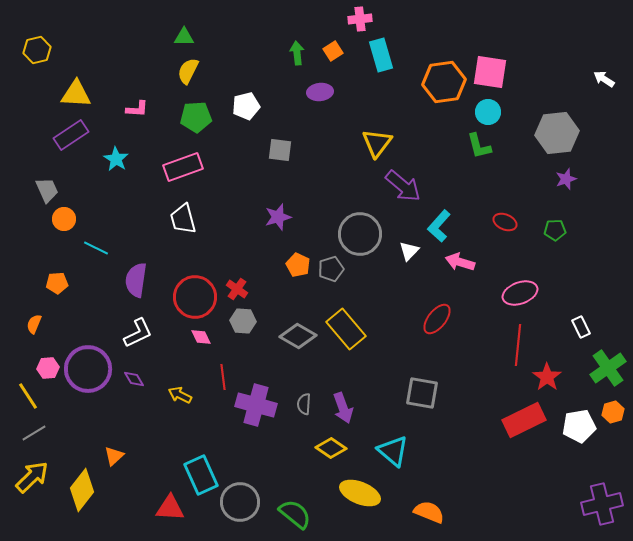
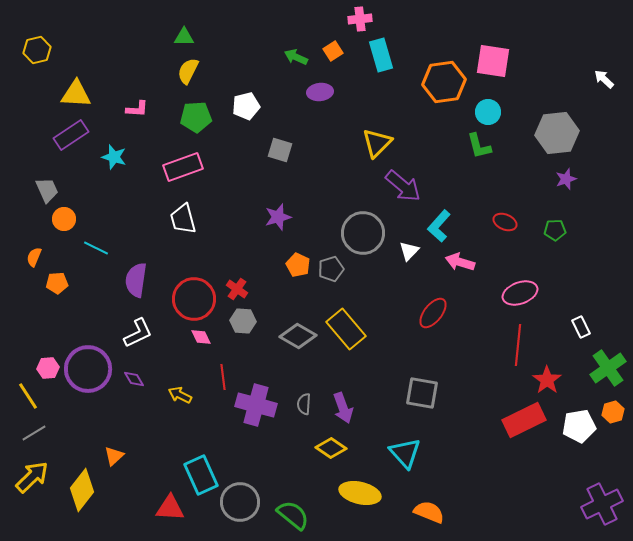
green arrow at (297, 53): moved 1 px left, 4 px down; rotated 60 degrees counterclockwise
pink square at (490, 72): moved 3 px right, 11 px up
white arrow at (604, 79): rotated 10 degrees clockwise
yellow triangle at (377, 143): rotated 8 degrees clockwise
gray square at (280, 150): rotated 10 degrees clockwise
cyan star at (116, 159): moved 2 px left, 2 px up; rotated 15 degrees counterclockwise
gray circle at (360, 234): moved 3 px right, 1 px up
red circle at (195, 297): moved 1 px left, 2 px down
red ellipse at (437, 319): moved 4 px left, 6 px up
orange semicircle at (34, 324): moved 67 px up
red star at (547, 377): moved 3 px down
cyan triangle at (393, 451): moved 12 px right, 2 px down; rotated 8 degrees clockwise
yellow ellipse at (360, 493): rotated 9 degrees counterclockwise
purple cross at (602, 504): rotated 12 degrees counterclockwise
green semicircle at (295, 514): moved 2 px left, 1 px down
